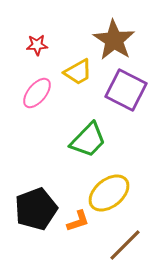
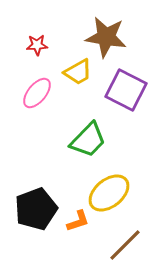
brown star: moved 8 px left, 3 px up; rotated 24 degrees counterclockwise
